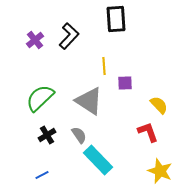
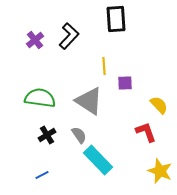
green semicircle: rotated 52 degrees clockwise
red L-shape: moved 2 px left
